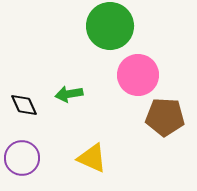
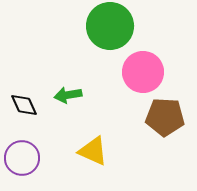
pink circle: moved 5 px right, 3 px up
green arrow: moved 1 px left, 1 px down
yellow triangle: moved 1 px right, 7 px up
